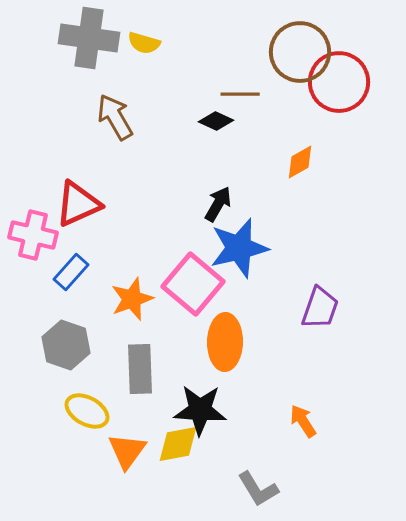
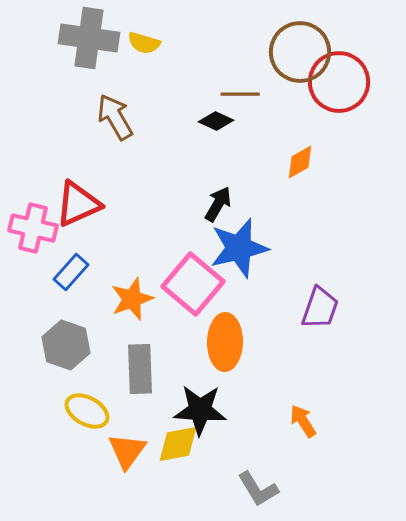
pink cross: moved 7 px up
